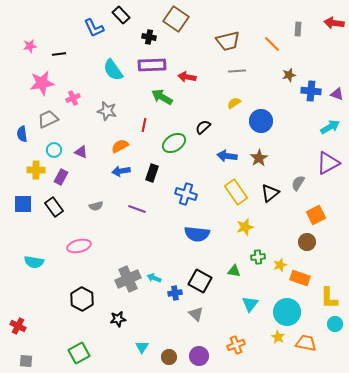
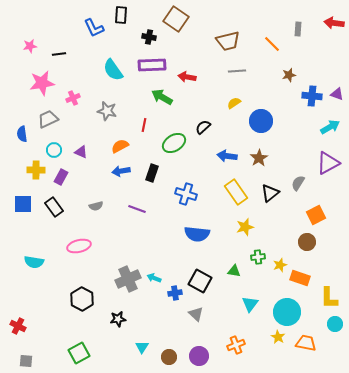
black rectangle at (121, 15): rotated 48 degrees clockwise
blue cross at (311, 91): moved 1 px right, 5 px down
